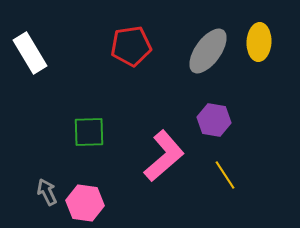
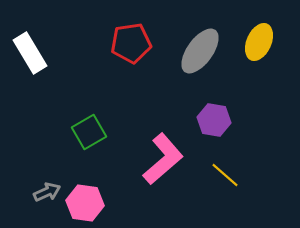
yellow ellipse: rotated 21 degrees clockwise
red pentagon: moved 3 px up
gray ellipse: moved 8 px left
green square: rotated 28 degrees counterclockwise
pink L-shape: moved 1 px left, 3 px down
yellow line: rotated 16 degrees counterclockwise
gray arrow: rotated 92 degrees clockwise
